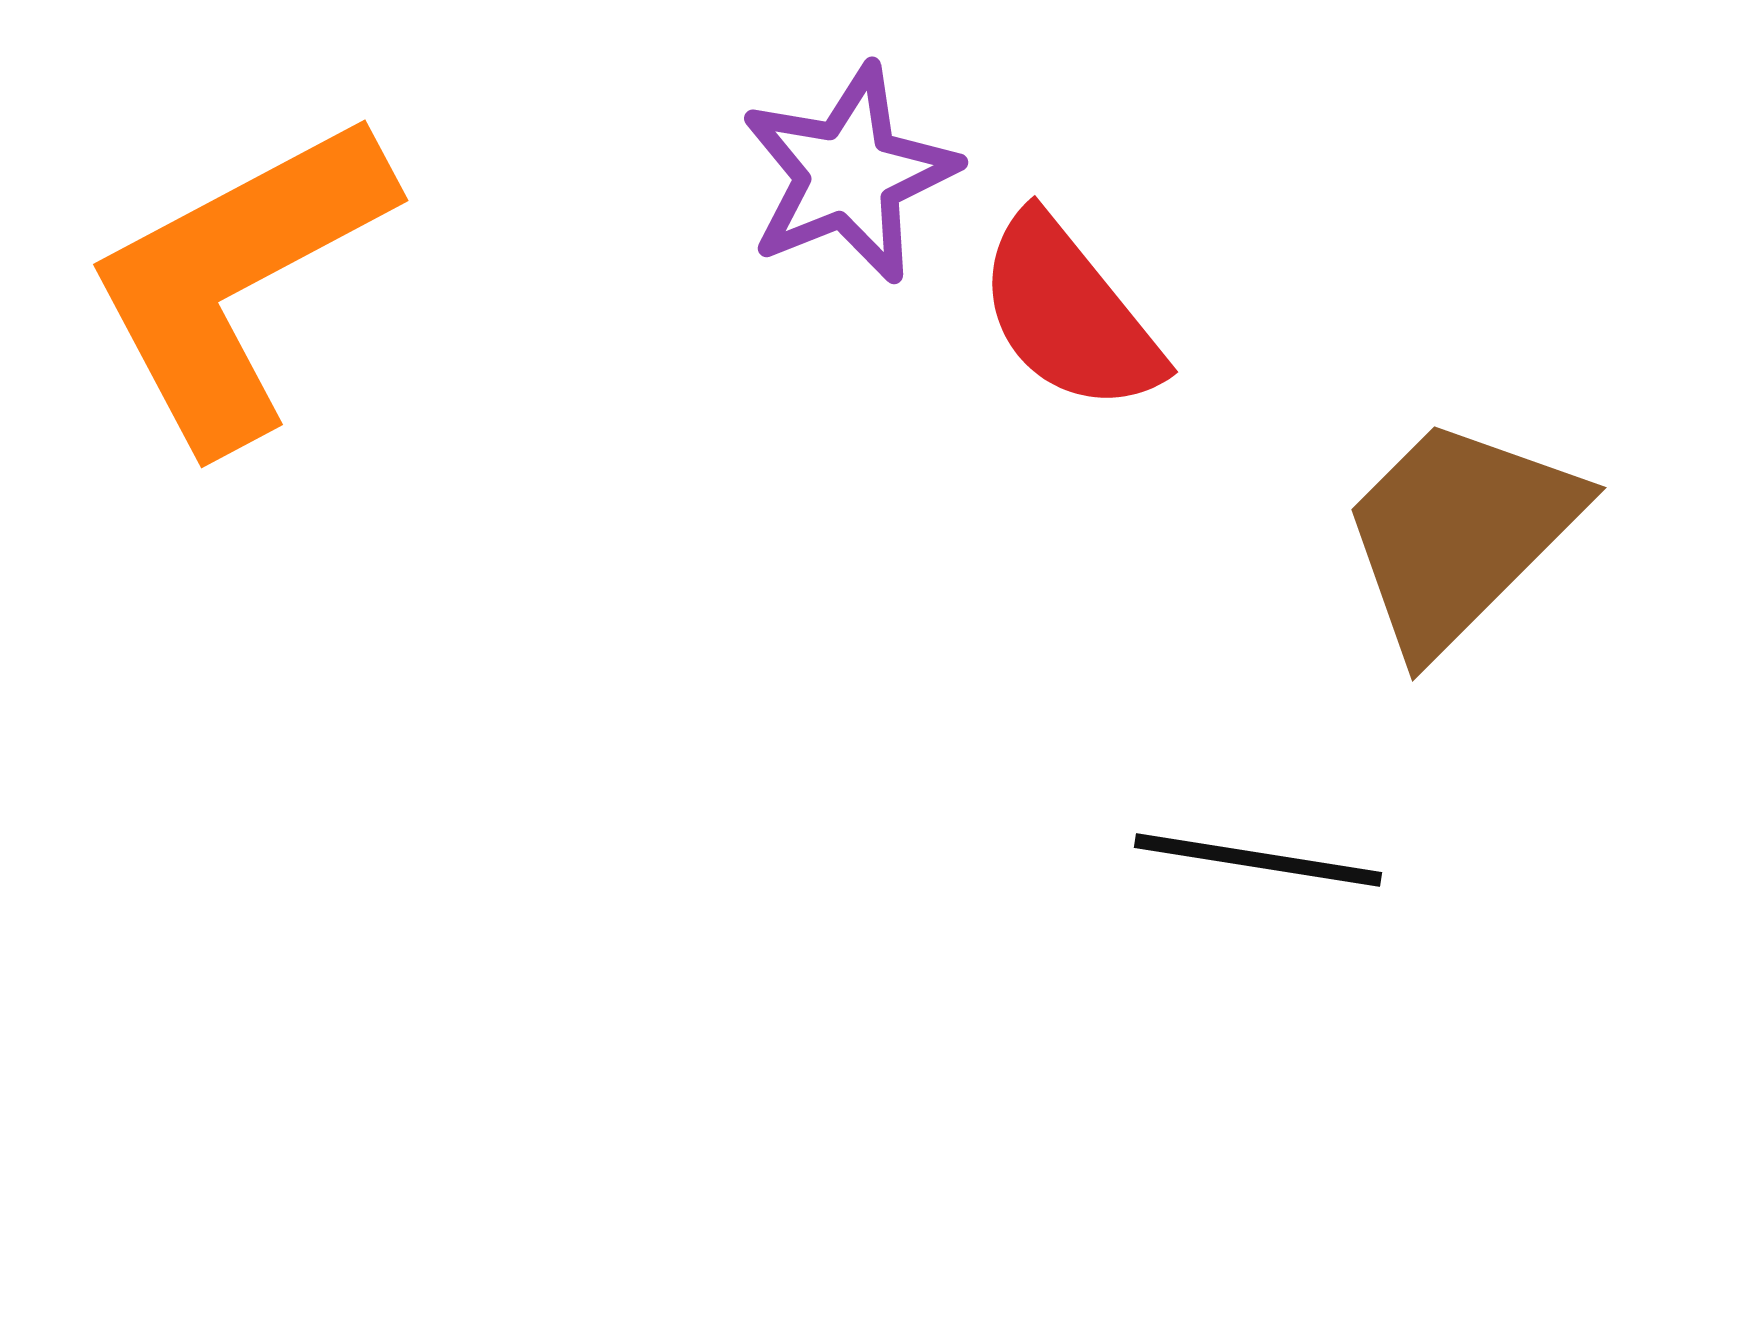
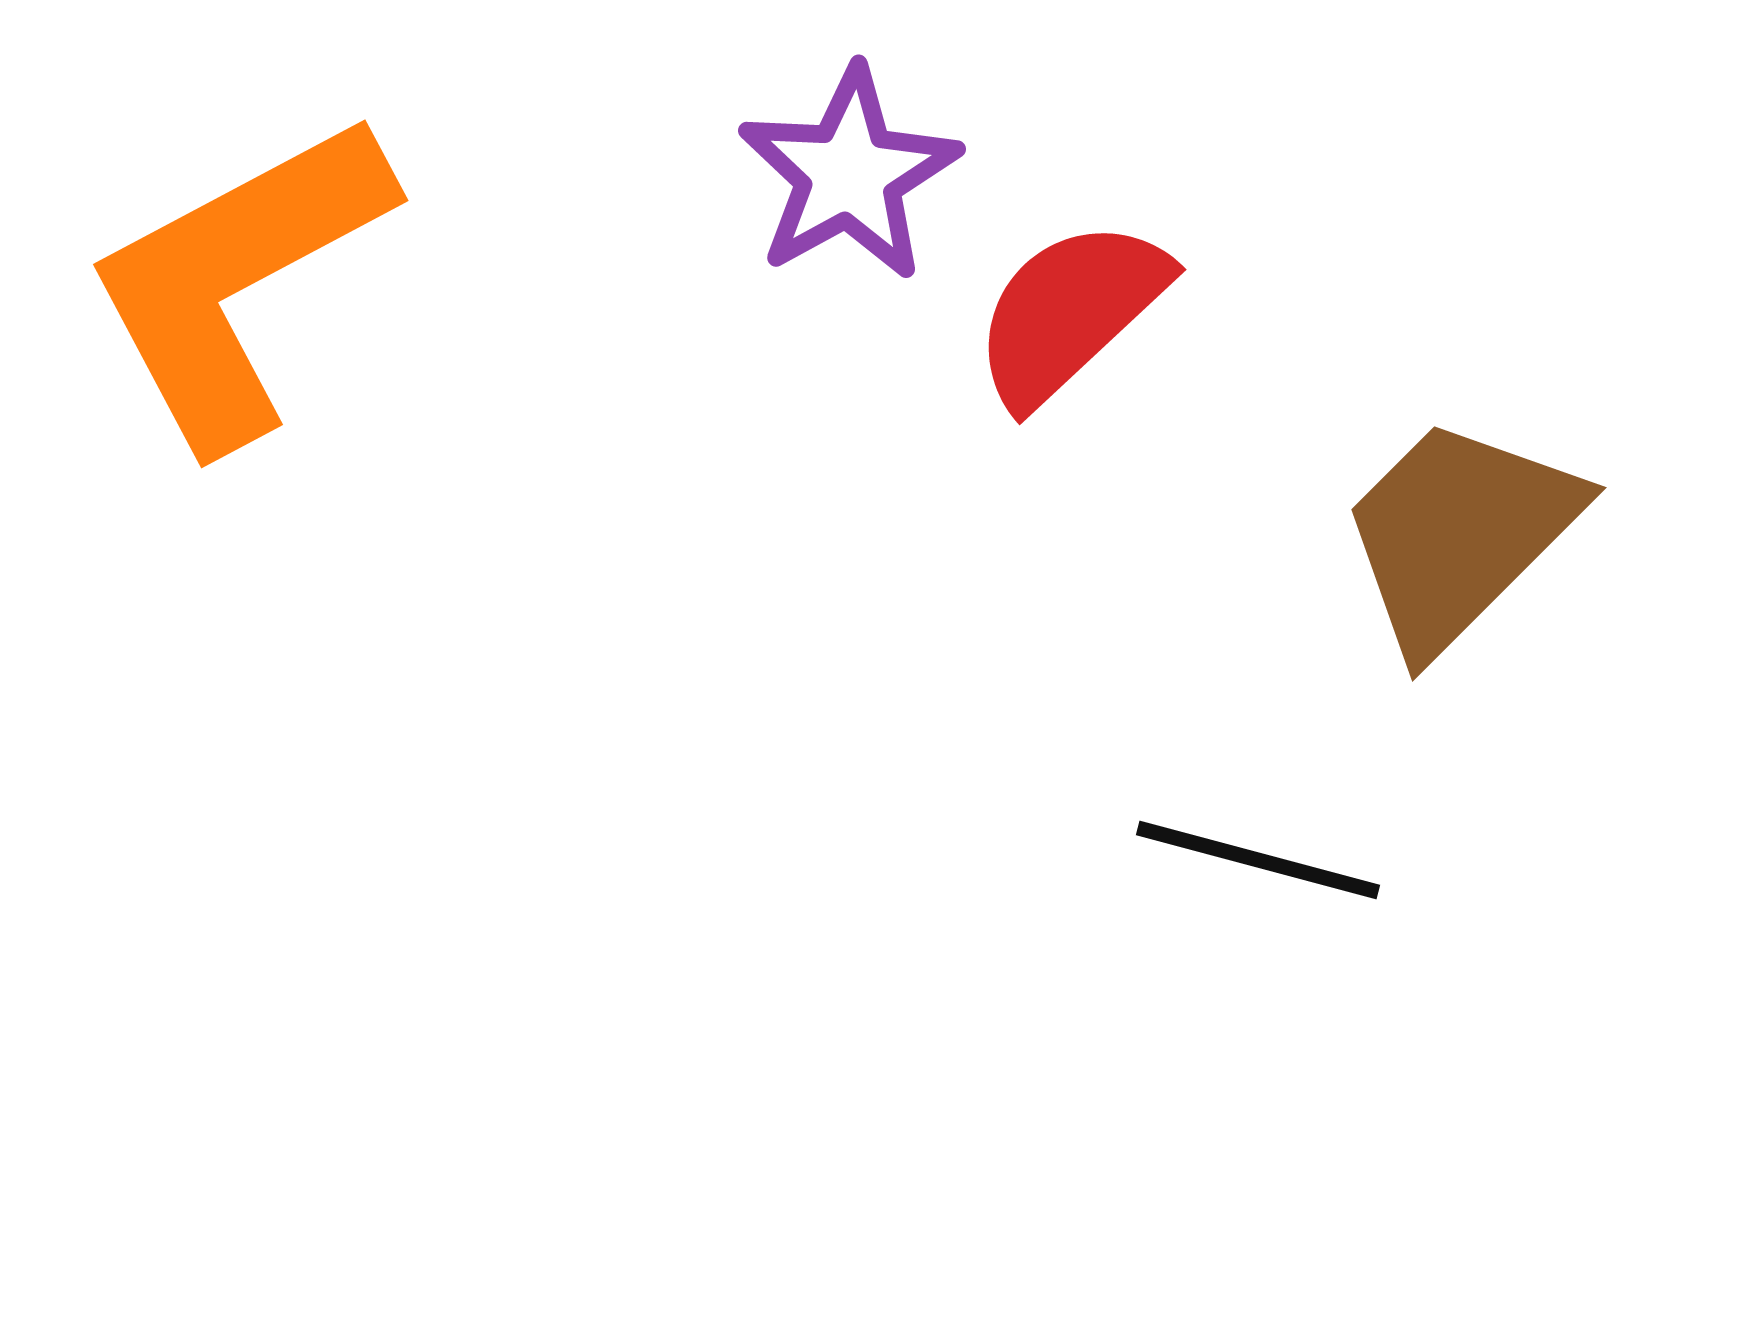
purple star: rotated 7 degrees counterclockwise
red semicircle: moved 1 px right, 2 px up; rotated 86 degrees clockwise
black line: rotated 6 degrees clockwise
